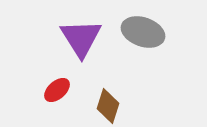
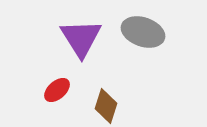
brown diamond: moved 2 px left
